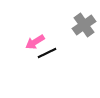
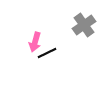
pink arrow: rotated 42 degrees counterclockwise
